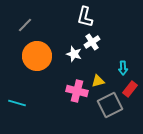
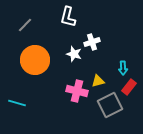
white L-shape: moved 17 px left
white cross: rotated 14 degrees clockwise
orange circle: moved 2 px left, 4 px down
red rectangle: moved 1 px left, 2 px up
